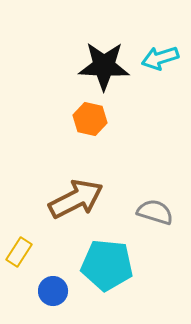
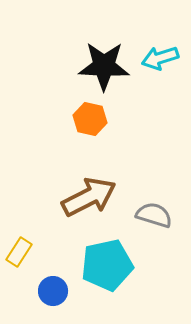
brown arrow: moved 13 px right, 2 px up
gray semicircle: moved 1 px left, 3 px down
cyan pentagon: rotated 18 degrees counterclockwise
